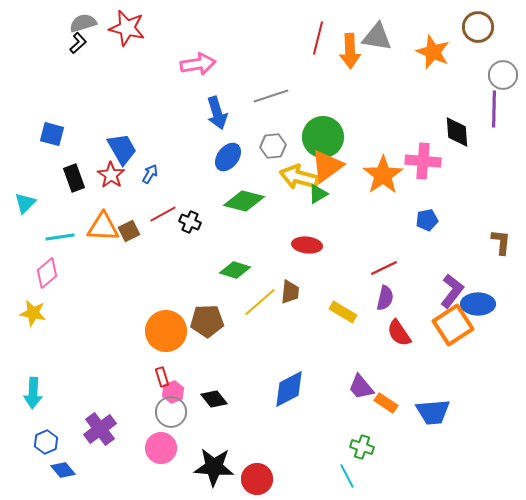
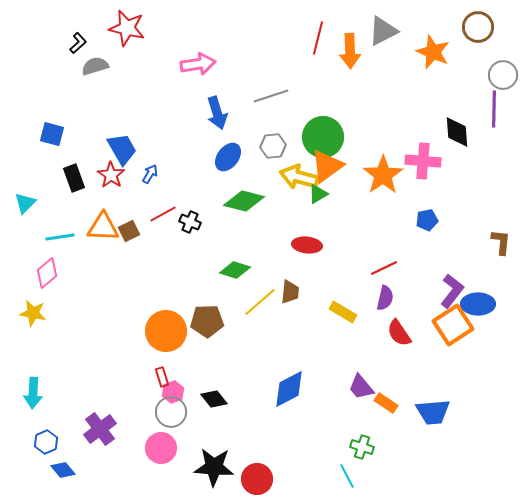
gray semicircle at (83, 23): moved 12 px right, 43 px down
gray triangle at (377, 37): moved 6 px right, 6 px up; rotated 36 degrees counterclockwise
